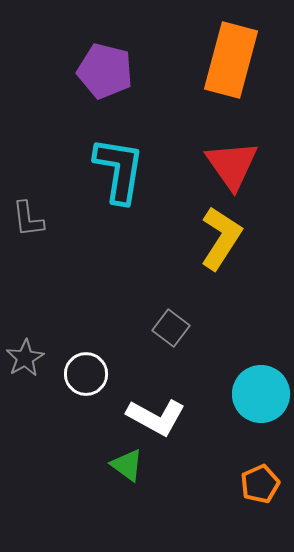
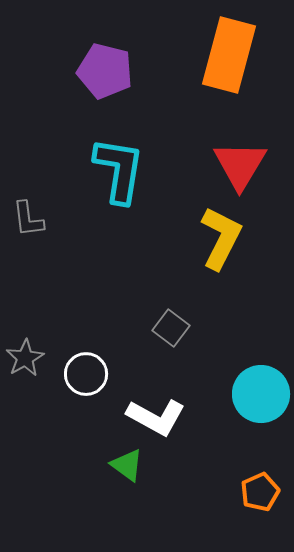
orange rectangle: moved 2 px left, 5 px up
red triangle: moved 8 px right; rotated 6 degrees clockwise
yellow L-shape: rotated 6 degrees counterclockwise
orange pentagon: moved 8 px down
